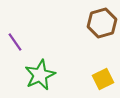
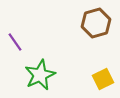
brown hexagon: moved 6 px left
